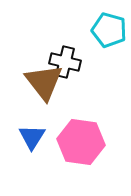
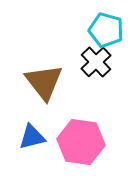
cyan pentagon: moved 3 px left
black cross: moved 31 px right; rotated 32 degrees clockwise
blue triangle: rotated 44 degrees clockwise
